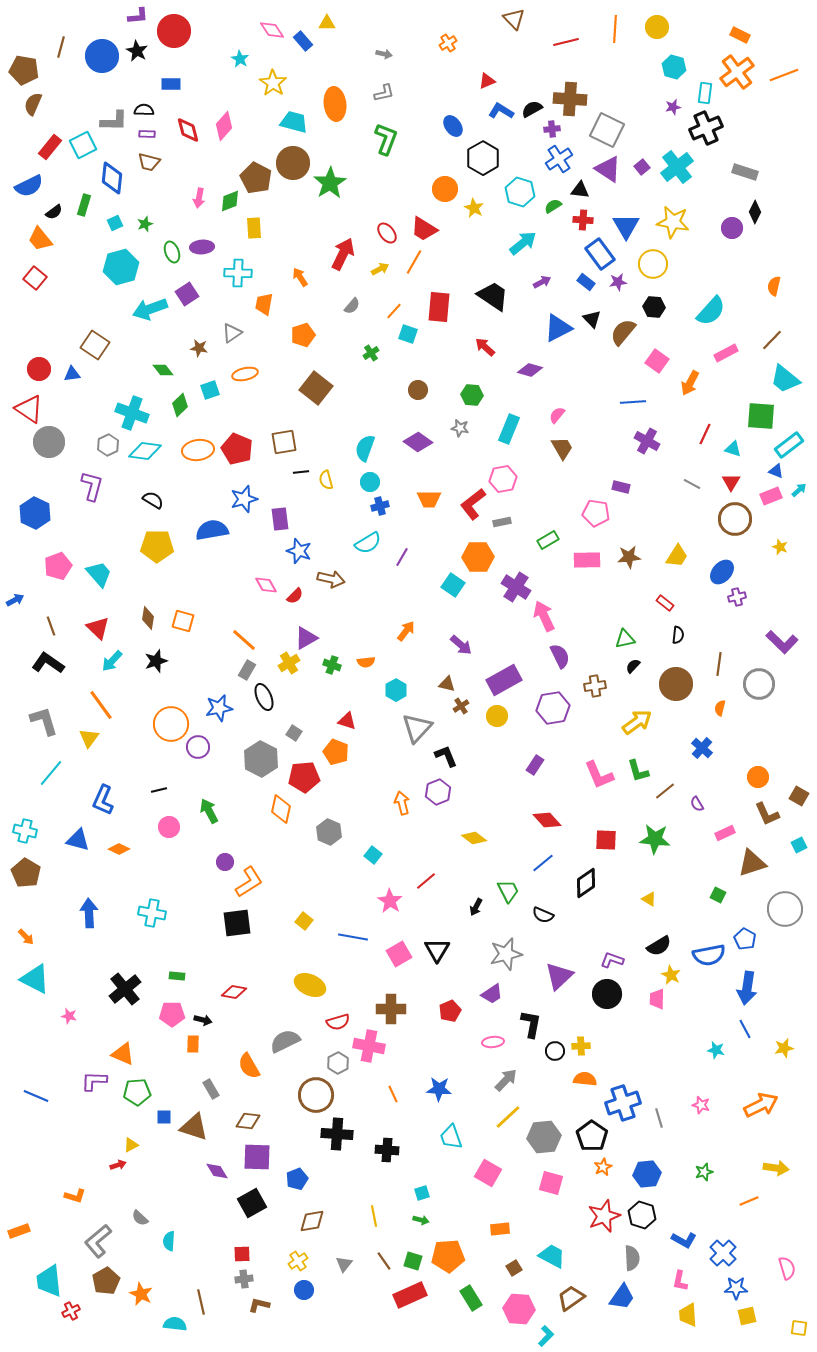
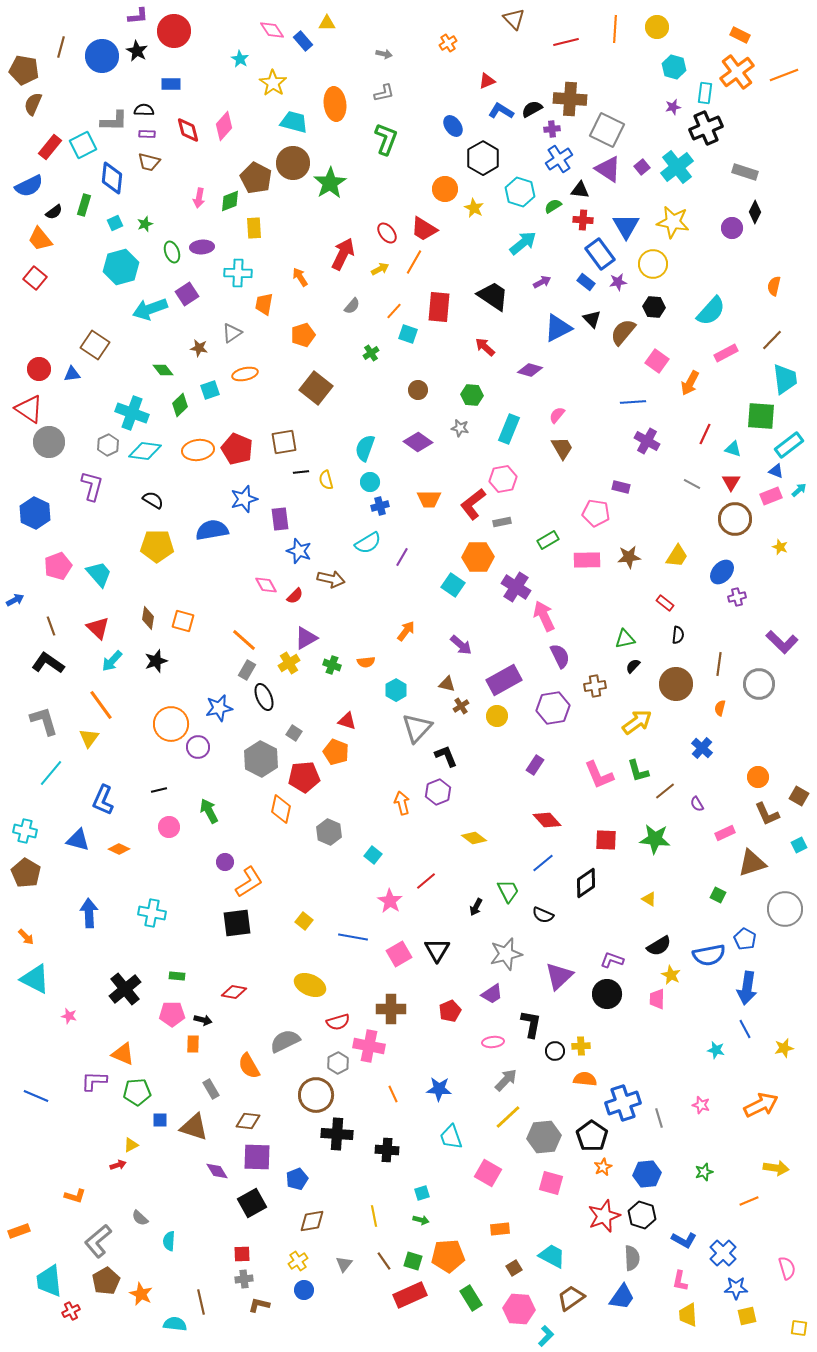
cyan trapezoid at (785, 379): rotated 136 degrees counterclockwise
blue square at (164, 1117): moved 4 px left, 3 px down
